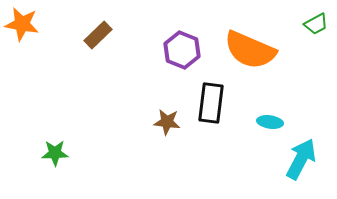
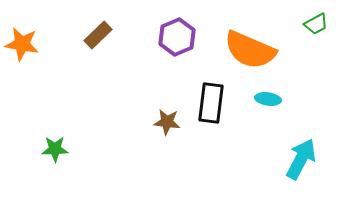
orange star: moved 20 px down
purple hexagon: moved 5 px left, 13 px up; rotated 15 degrees clockwise
cyan ellipse: moved 2 px left, 23 px up
green star: moved 4 px up
